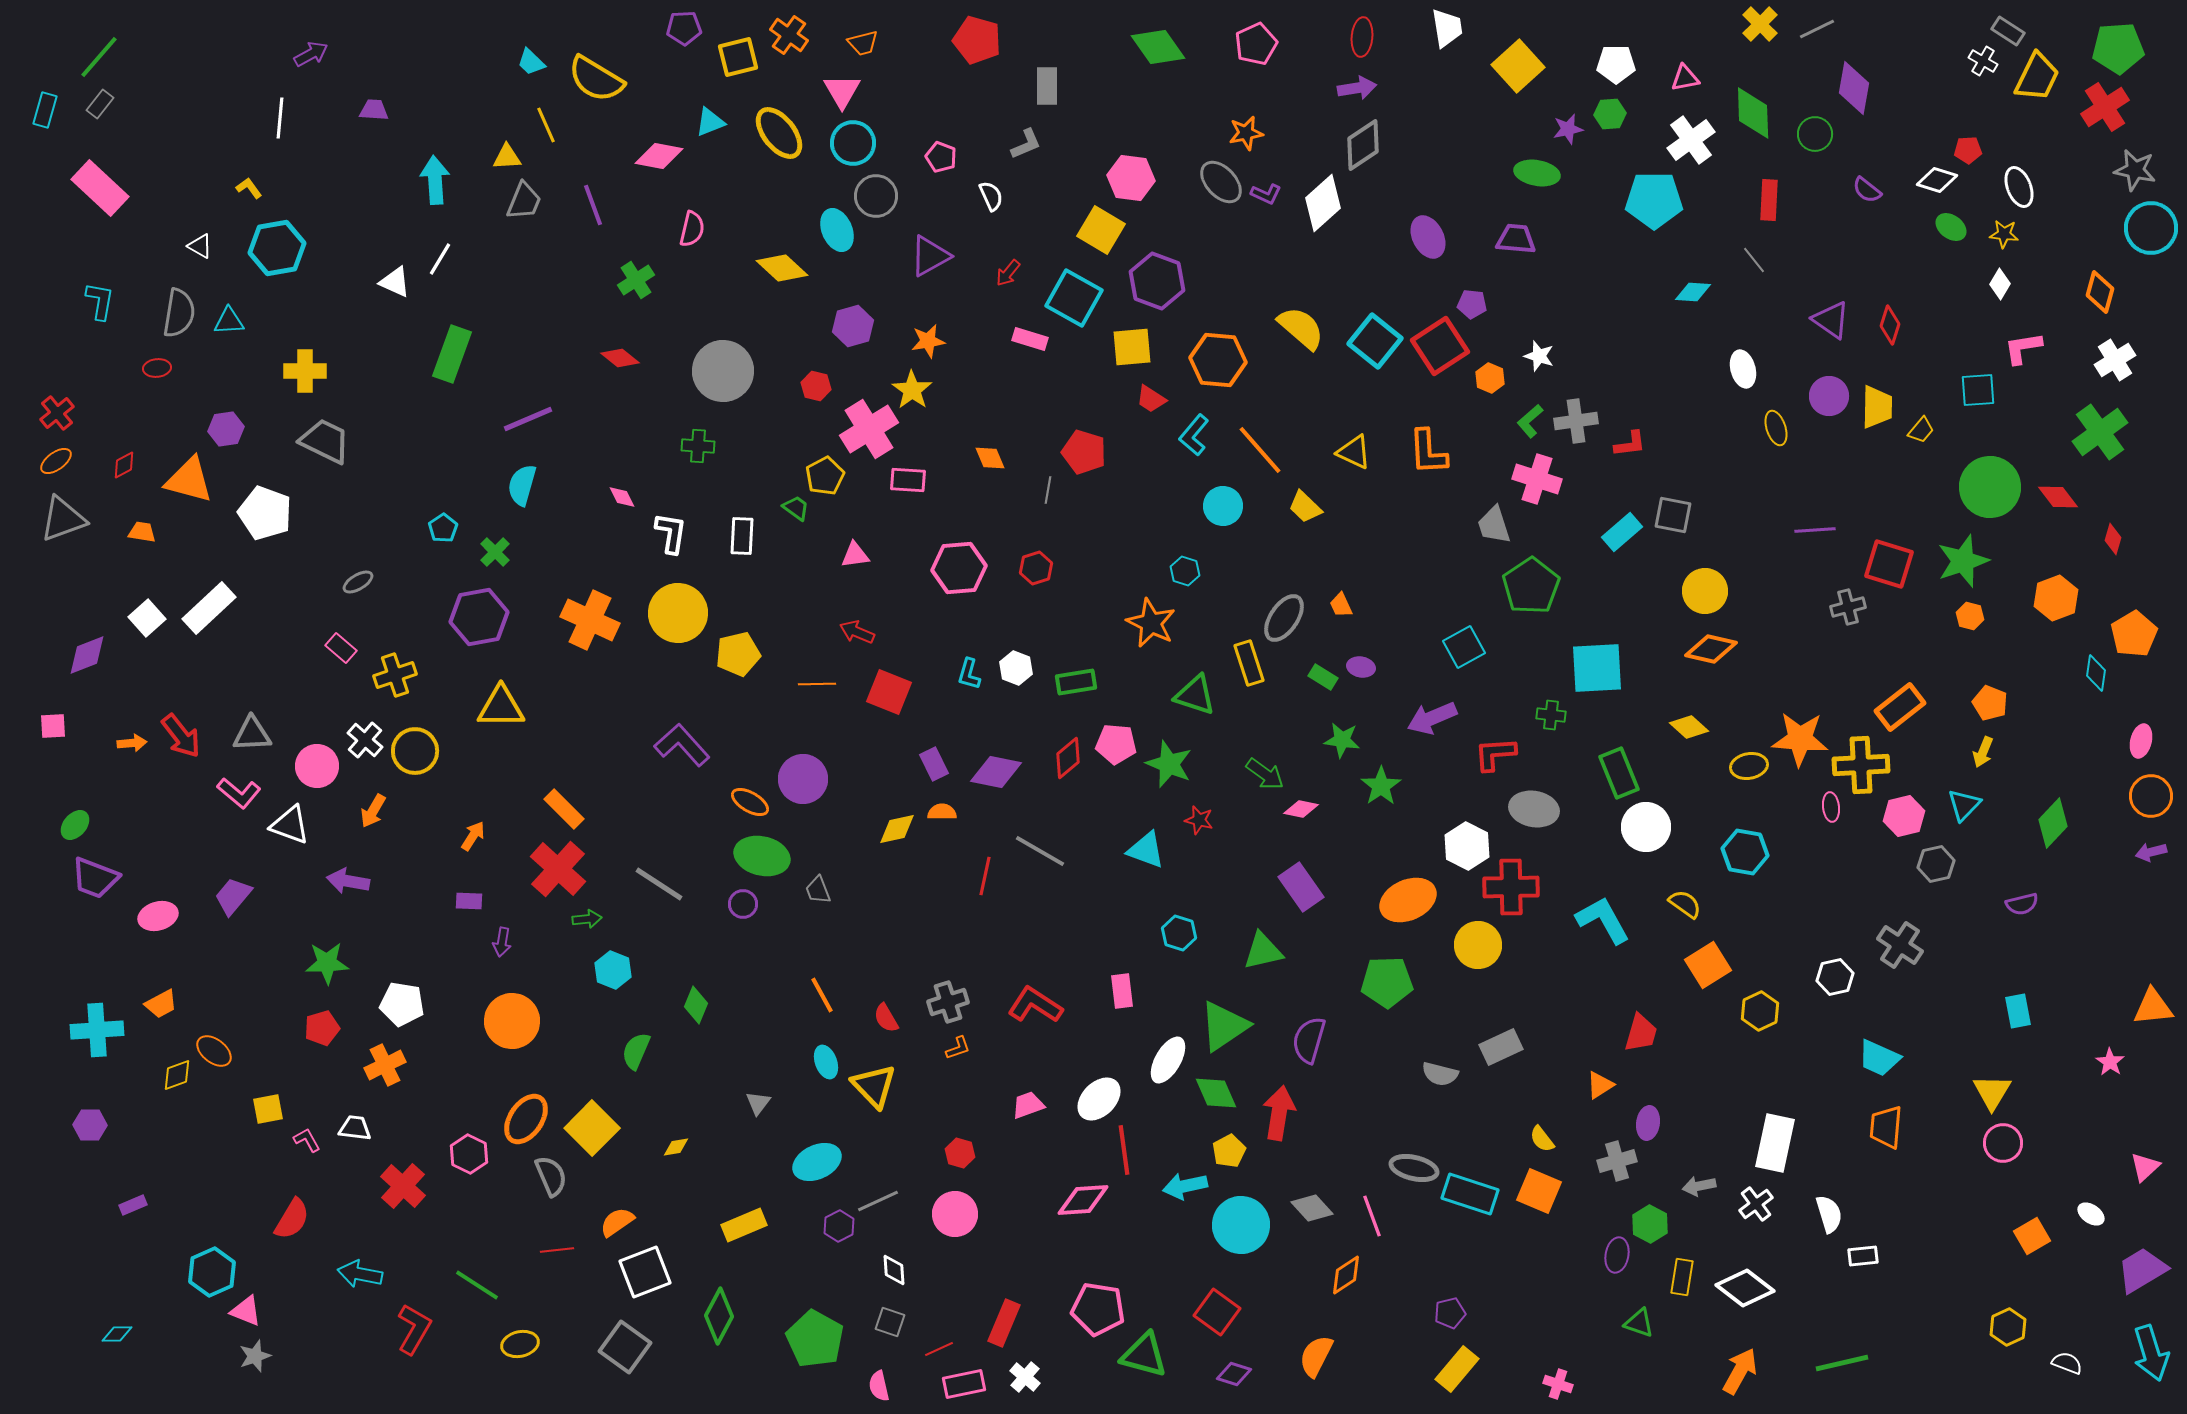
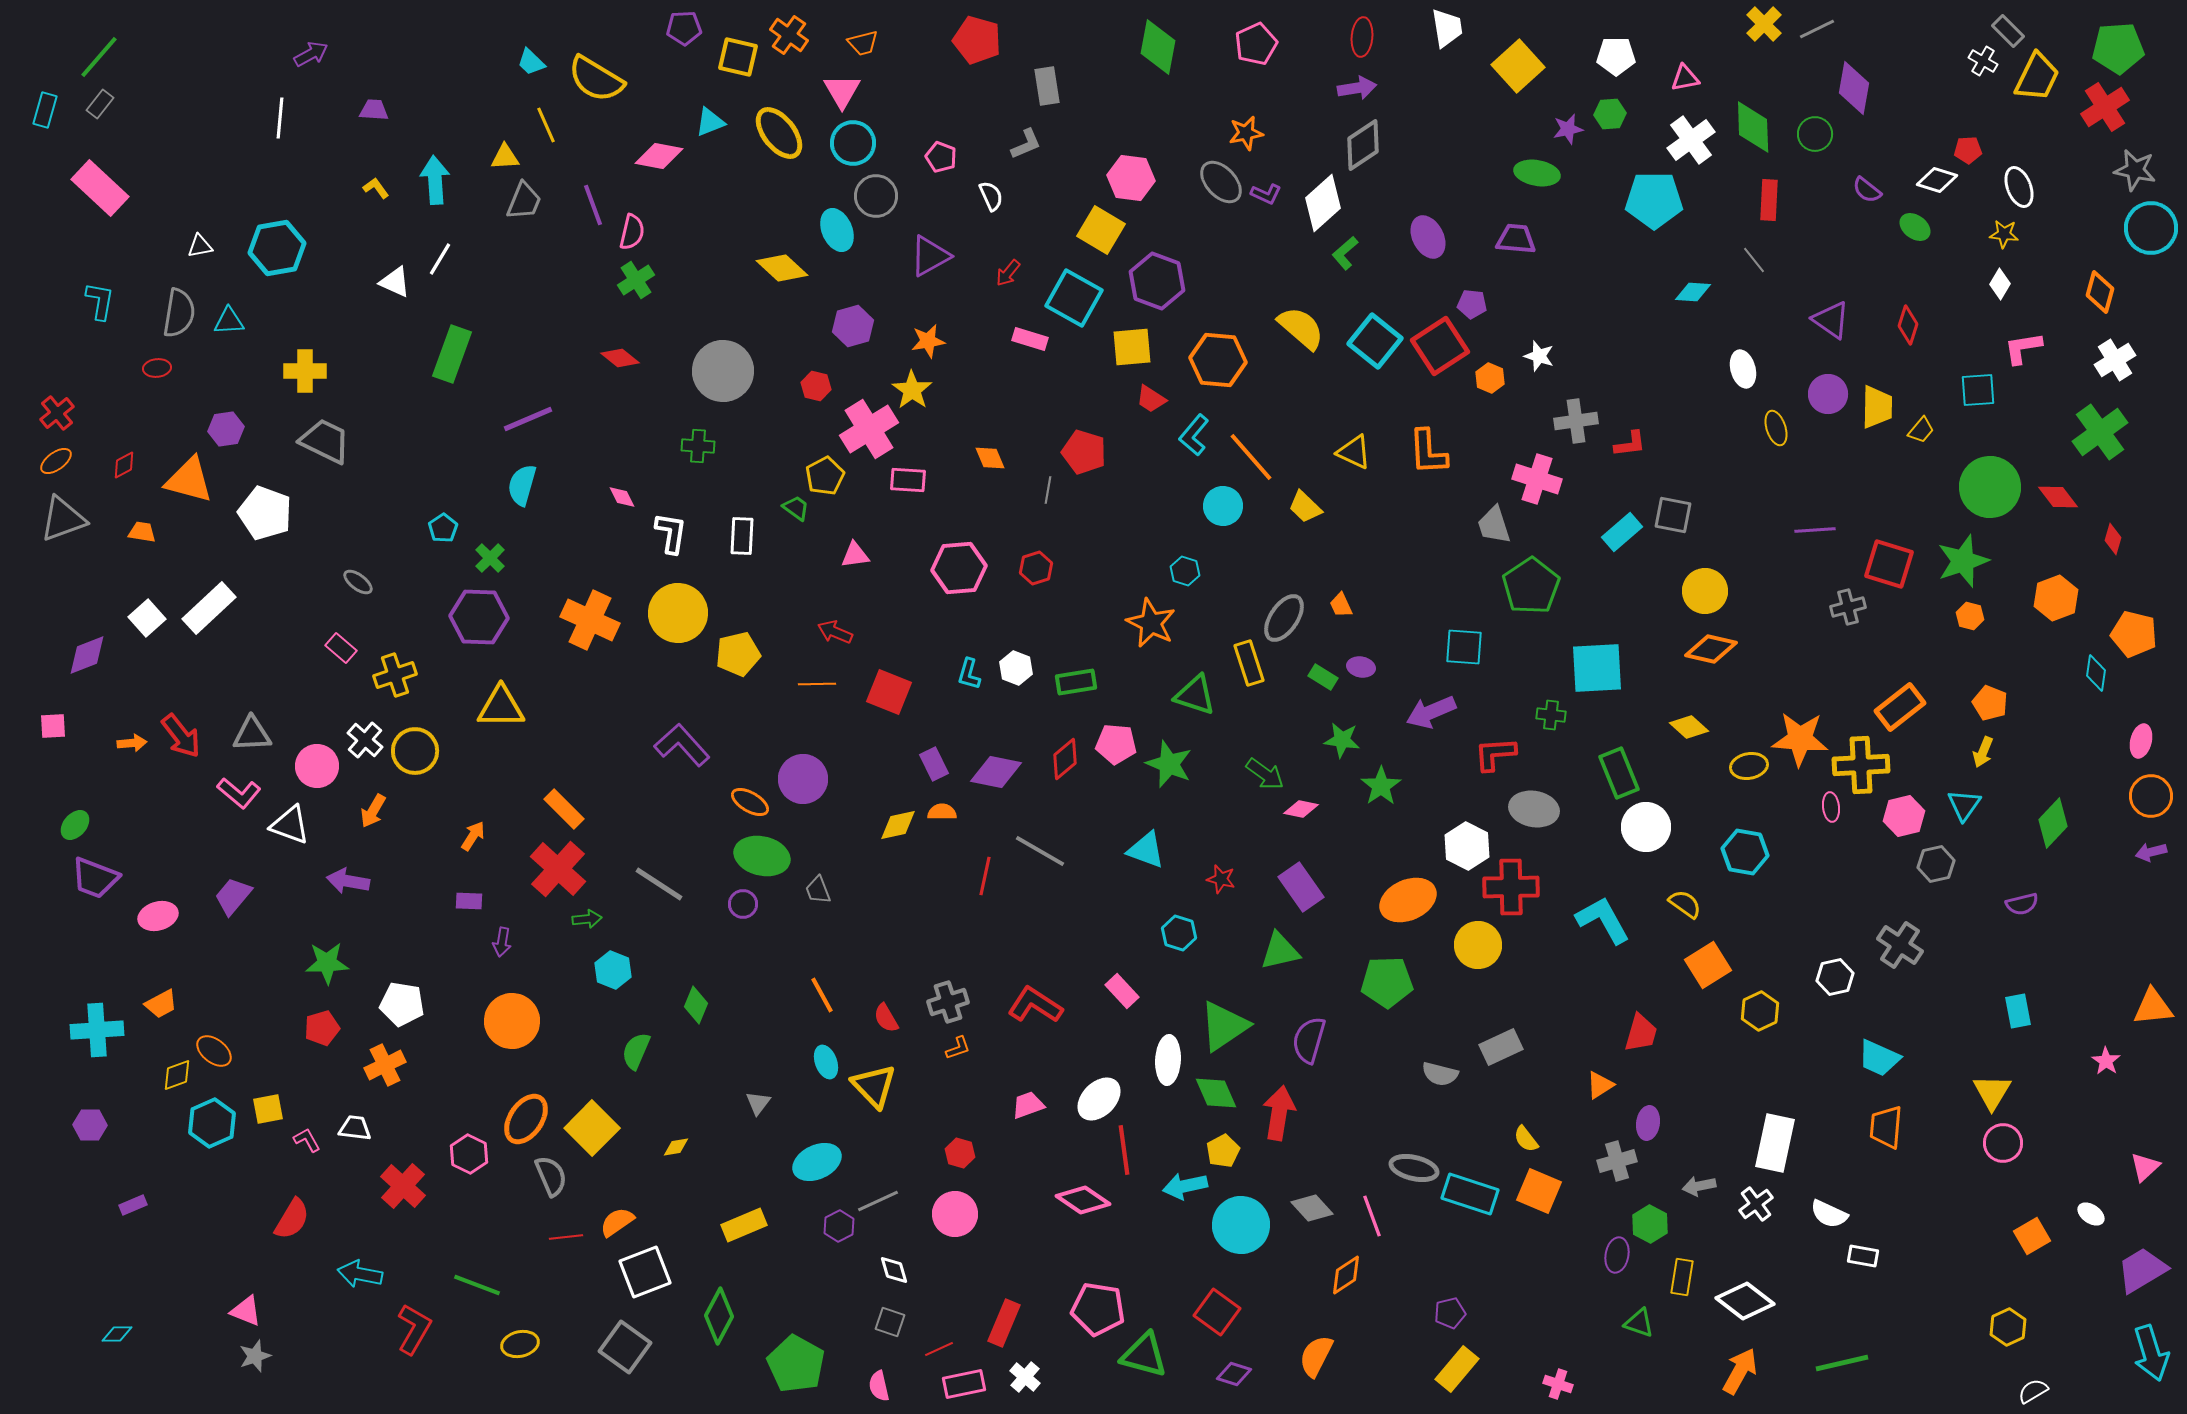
yellow cross at (1760, 24): moved 4 px right
gray rectangle at (2008, 31): rotated 12 degrees clockwise
green diamond at (1158, 47): rotated 46 degrees clockwise
yellow square at (738, 57): rotated 27 degrees clockwise
white pentagon at (1616, 64): moved 8 px up
gray rectangle at (1047, 86): rotated 9 degrees counterclockwise
green diamond at (1753, 113): moved 14 px down
yellow triangle at (507, 157): moved 2 px left
yellow L-shape at (249, 188): moved 127 px right
green ellipse at (1951, 227): moved 36 px left
pink semicircle at (692, 229): moved 60 px left, 3 px down
white triangle at (200, 246): rotated 40 degrees counterclockwise
red diamond at (1890, 325): moved 18 px right
purple circle at (1829, 396): moved 1 px left, 2 px up
green L-shape at (1530, 421): moved 185 px left, 168 px up
orange line at (1260, 450): moved 9 px left, 7 px down
green cross at (495, 552): moved 5 px left, 6 px down
gray ellipse at (358, 582): rotated 68 degrees clockwise
purple hexagon at (479, 617): rotated 12 degrees clockwise
red arrow at (857, 632): moved 22 px left
orange pentagon at (2134, 634): rotated 27 degrees counterclockwise
cyan square at (1464, 647): rotated 33 degrees clockwise
purple arrow at (1432, 718): moved 1 px left, 6 px up
red diamond at (1068, 758): moved 3 px left, 1 px down
cyan triangle at (1964, 805): rotated 9 degrees counterclockwise
red star at (1199, 820): moved 22 px right, 59 px down
yellow diamond at (897, 829): moved 1 px right, 4 px up
green triangle at (1263, 951): moved 17 px right
pink rectangle at (1122, 991): rotated 36 degrees counterclockwise
white ellipse at (1168, 1060): rotated 27 degrees counterclockwise
pink star at (2110, 1062): moved 4 px left, 1 px up
yellow semicircle at (1542, 1139): moved 16 px left
yellow pentagon at (1229, 1151): moved 6 px left
pink diamond at (1083, 1200): rotated 38 degrees clockwise
white semicircle at (1829, 1214): rotated 132 degrees clockwise
red line at (557, 1250): moved 9 px right, 13 px up
white rectangle at (1863, 1256): rotated 16 degrees clockwise
white diamond at (894, 1270): rotated 12 degrees counterclockwise
cyan hexagon at (212, 1272): moved 149 px up
green line at (477, 1285): rotated 12 degrees counterclockwise
white diamond at (1745, 1288): moved 13 px down
green pentagon at (815, 1339): moved 19 px left, 25 px down
white semicircle at (2067, 1363): moved 34 px left, 28 px down; rotated 52 degrees counterclockwise
